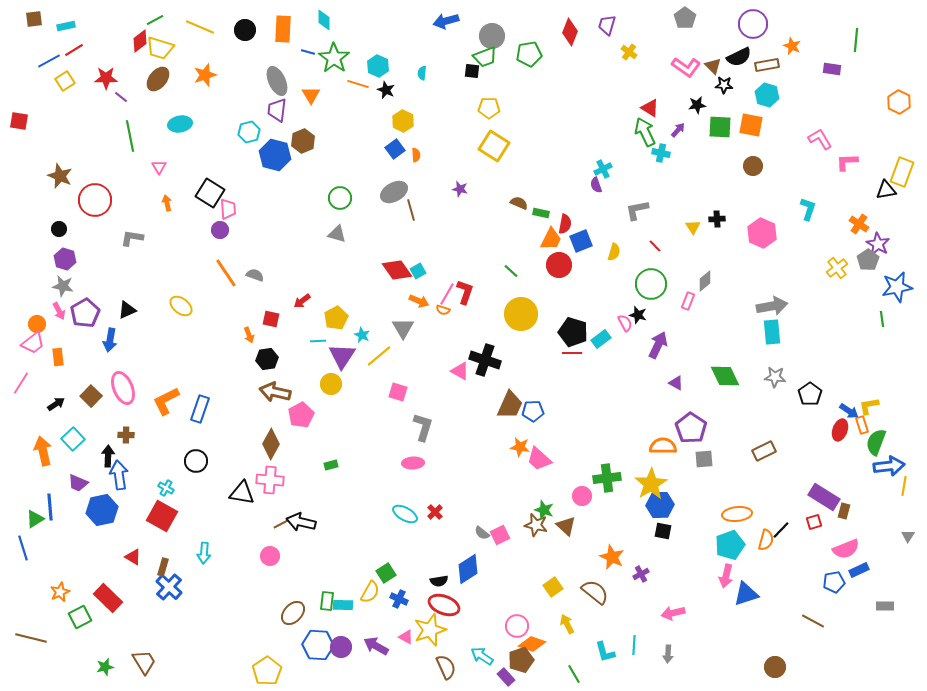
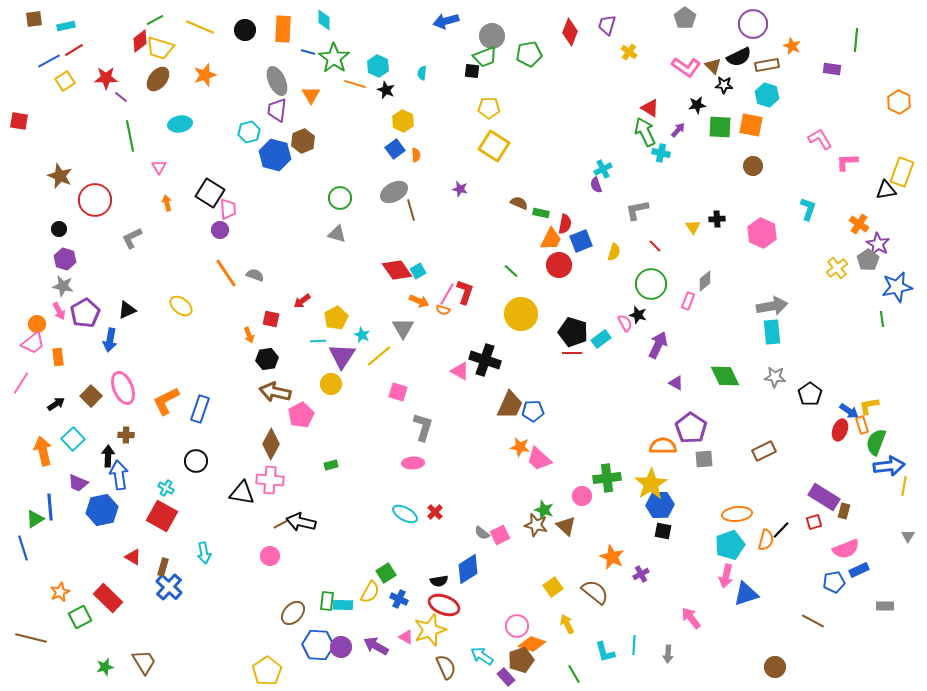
orange line at (358, 84): moved 3 px left
gray L-shape at (132, 238): rotated 35 degrees counterclockwise
cyan arrow at (204, 553): rotated 15 degrees counterclockwise
pink arrow at (673, 613): moved 18 px right, 5 px down; rotated 65 degrees clockwise
